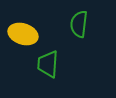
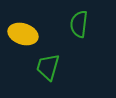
green trapezoid: moved 3 px down; rotated 12 degrees clockwise
